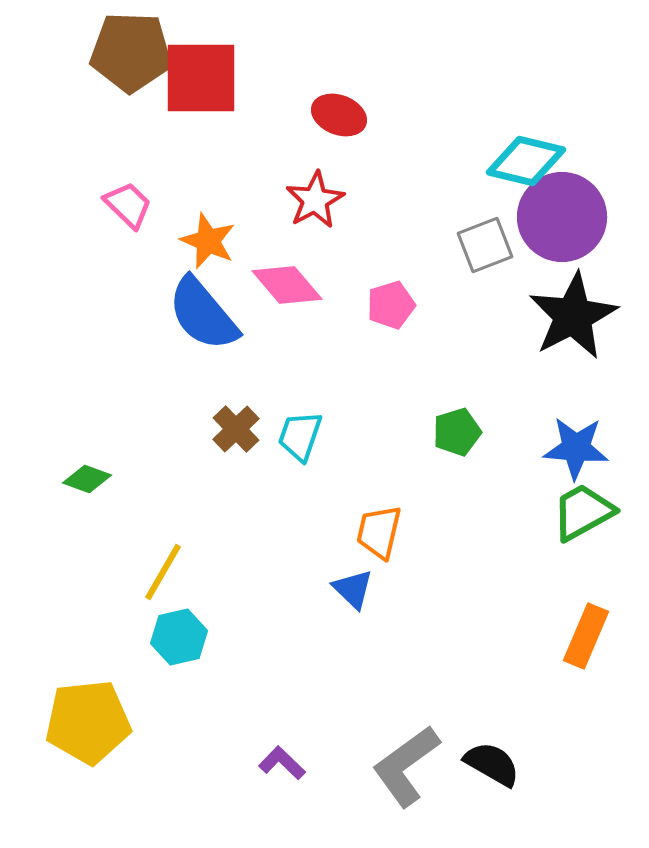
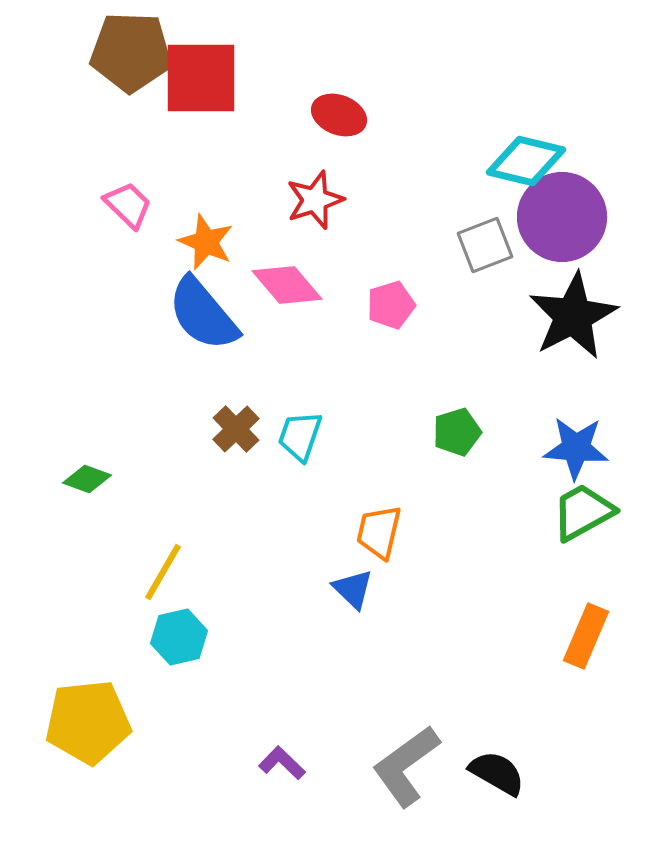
red star: rotated 10 degrees clockwise
orange star: moved 2 px left, 1 px down
black semicircle: moved 5 px right, 9 px down
